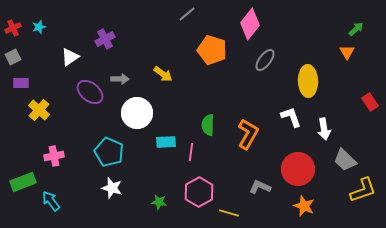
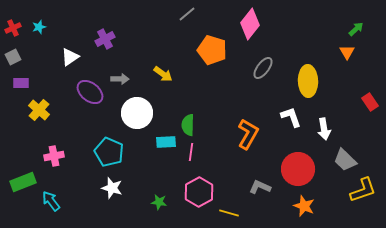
gray ellipse: moved 2 px left, 8 px down
green semicircle: moved 20 px left
